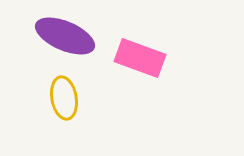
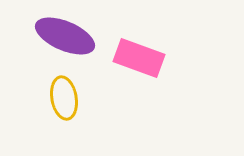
pink rectangle: moved 1 px left
